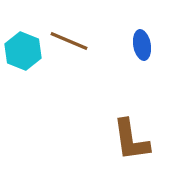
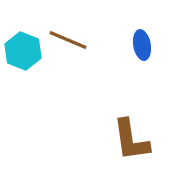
brown line: moved 1 px left, 1 px up
